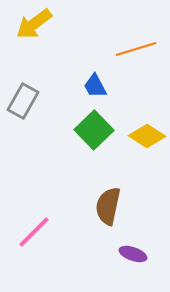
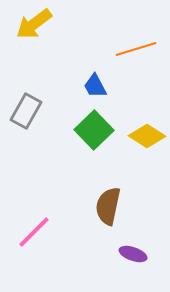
gray rectangle: moved 3 px right, 10 px down
